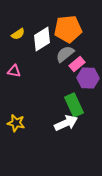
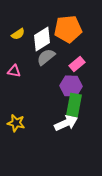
gray semicircle: moved 19 px left, 3 px down
purple hexagon: moved 17 px left, 8 px down
green rectangle: rotated 35 degrees clockwise
